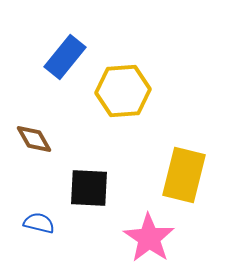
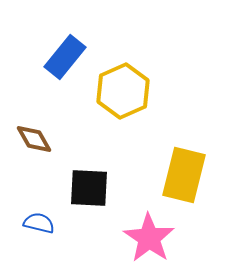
yellow hexagon: rotated 20 degrees counterclockwise
